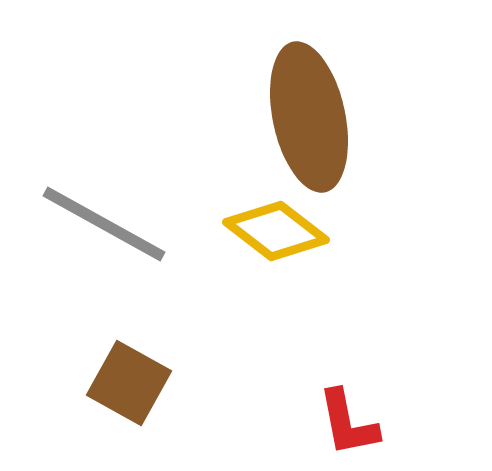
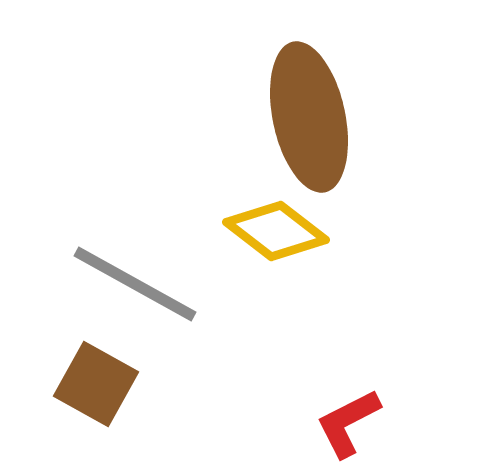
gray line: moved 31 px right, 60 px down
brown square: moved 33 px left, 1 px down
red L-shape: rotated 74 degrees clockwise
